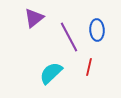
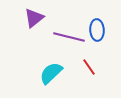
purple line: rotated 48 degrees counterclockwise
red line: rotated 48 degrees counterclockwise
